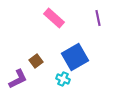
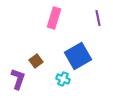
pink rectangle: rotated 65 degrees clockwise
blue square: moved 3 px right, 1 px up
purple L-shape: rotated 45 degrees counterclockwise
